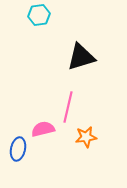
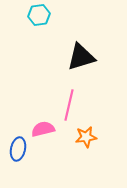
pink line: moved 1 px right, 2 px up
